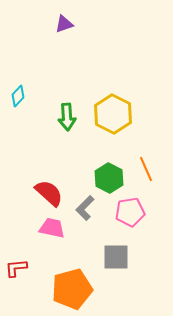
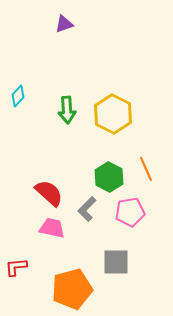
green arrow: moved 7 px up
green hexagon: moved 1 px up
gray L-shape: moved 2 px right, 1 px down
gray square: moved 5 px down
red L-shape: moved 1 px up
